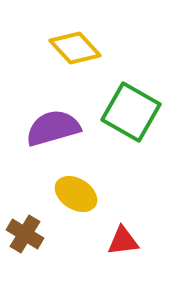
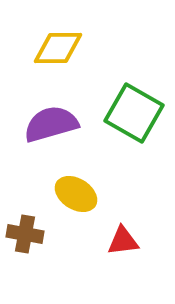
yellow diamond: moved 17 px left; rotated 48 degrees counterclockwise
green square: moved 3 px right, 1 px down
purple semicircle: moved 2 px left, 4 px up
brown cross: rotated 21 degrees counterclockwise
